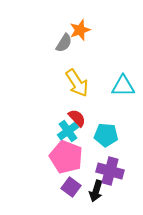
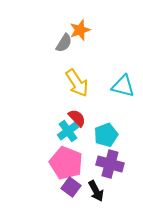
cyan triangle: rotated 15 degrees clockwise
cyan pentagon: rotated 25 degrees counterclockwise
pink pentagon: moved 6 px down
purple cross: moved 7 px up
black arrow: rotated 45 degrees counterclockwise
